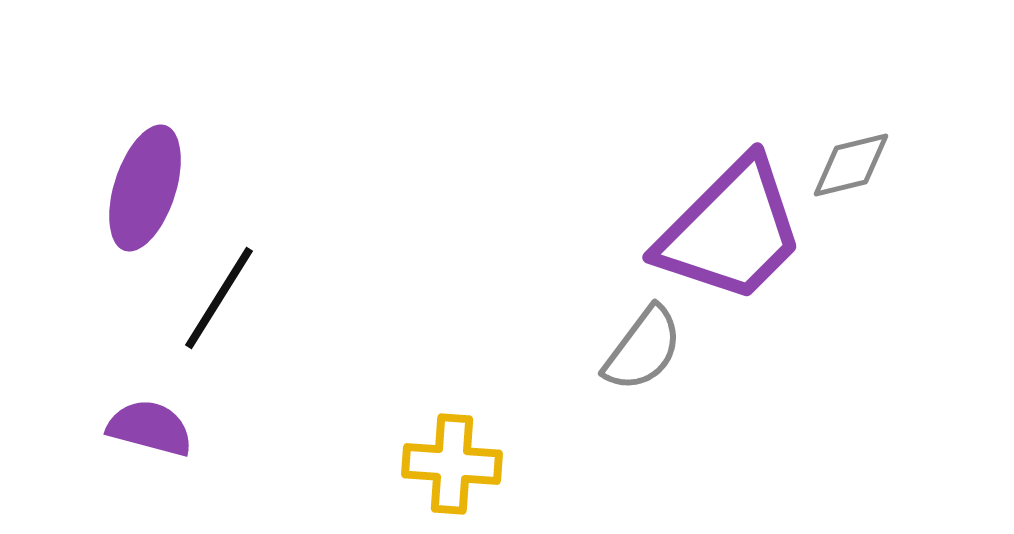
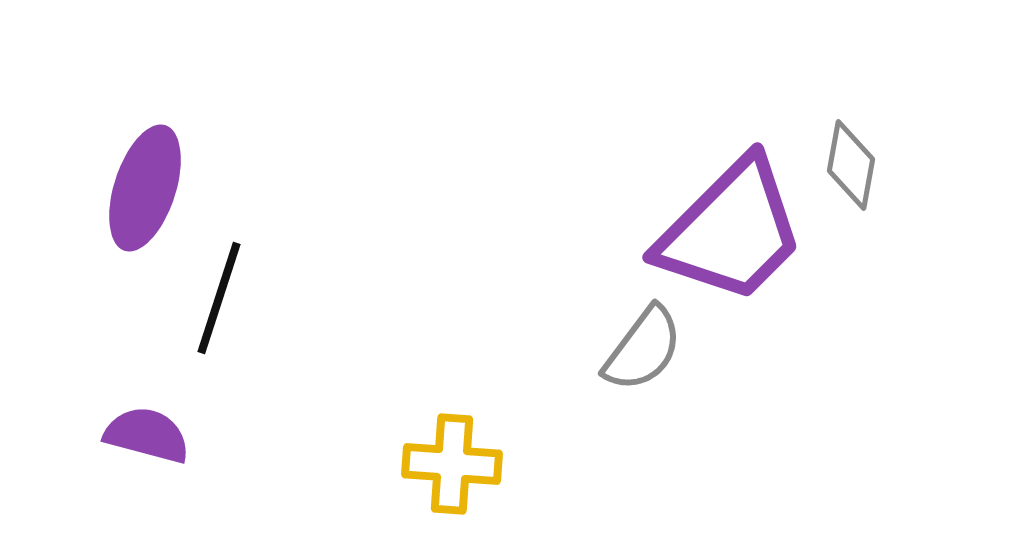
gray diamond: rotated 66 degrees counterclockwise
black line: rotated 14 degrees counterclockwise
purple semicircle: moved 3 px left, 7 px down
